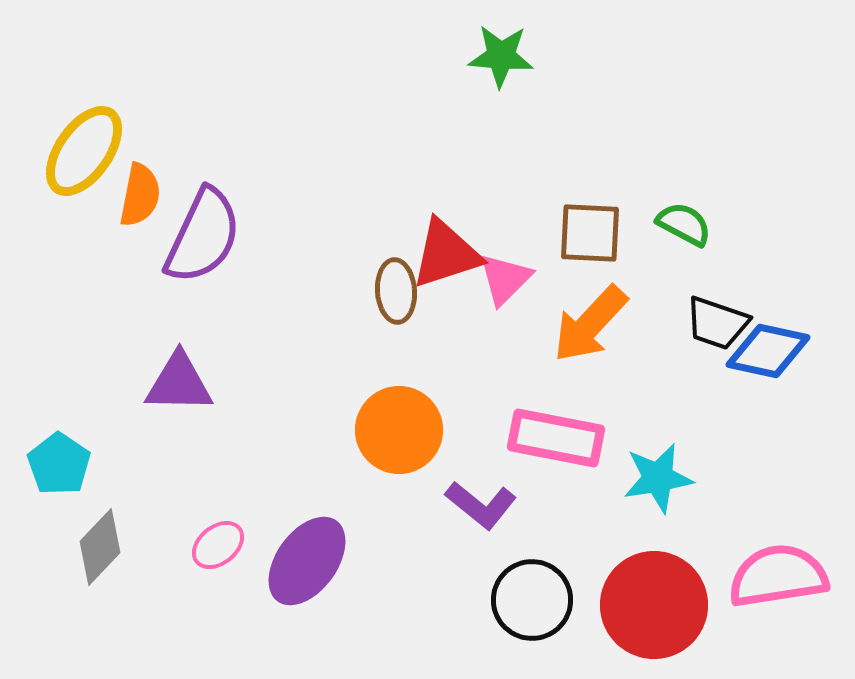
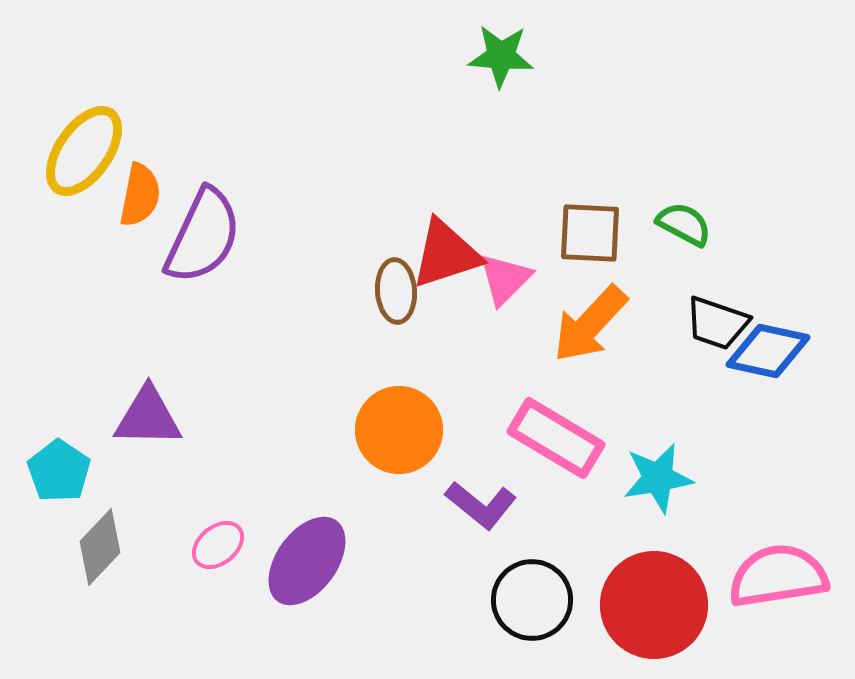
purple triangle: moved 31 px left, 34 px down
pink rectangle: rotated 20 degrees clockwise
cyan pentagon: moved 7 px down
